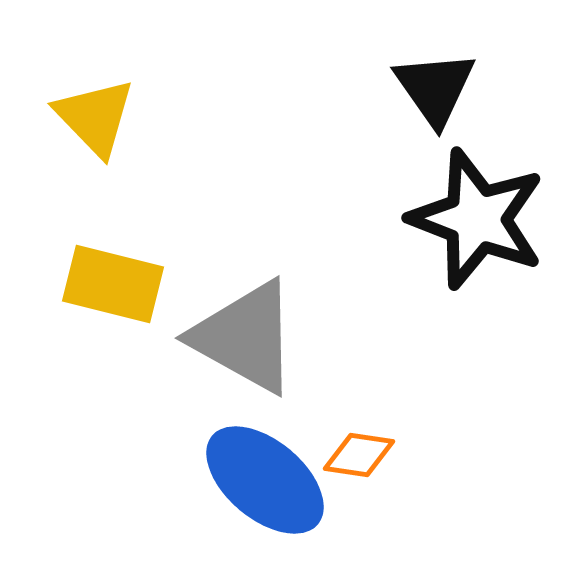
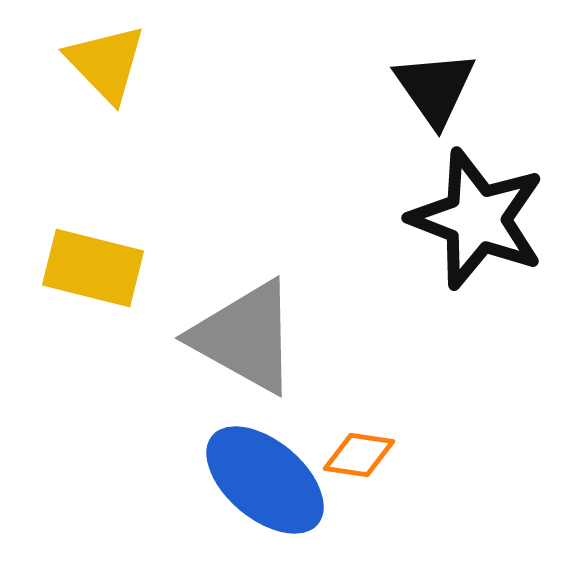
yellow triangle: moved 11 px right, 54 px up
yellow rectangle: moved 20 px left, 16 px up
